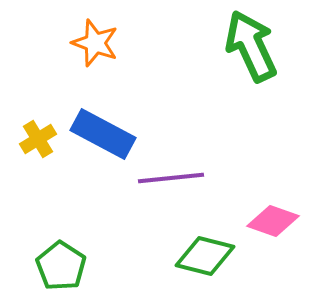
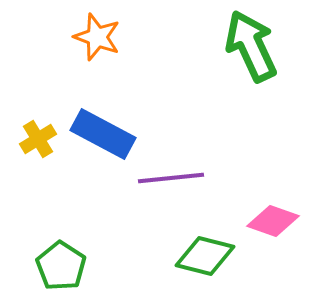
orange star: moved 2 px right, 6 px up
